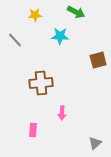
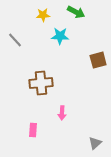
yellow star: moved 8 px right
